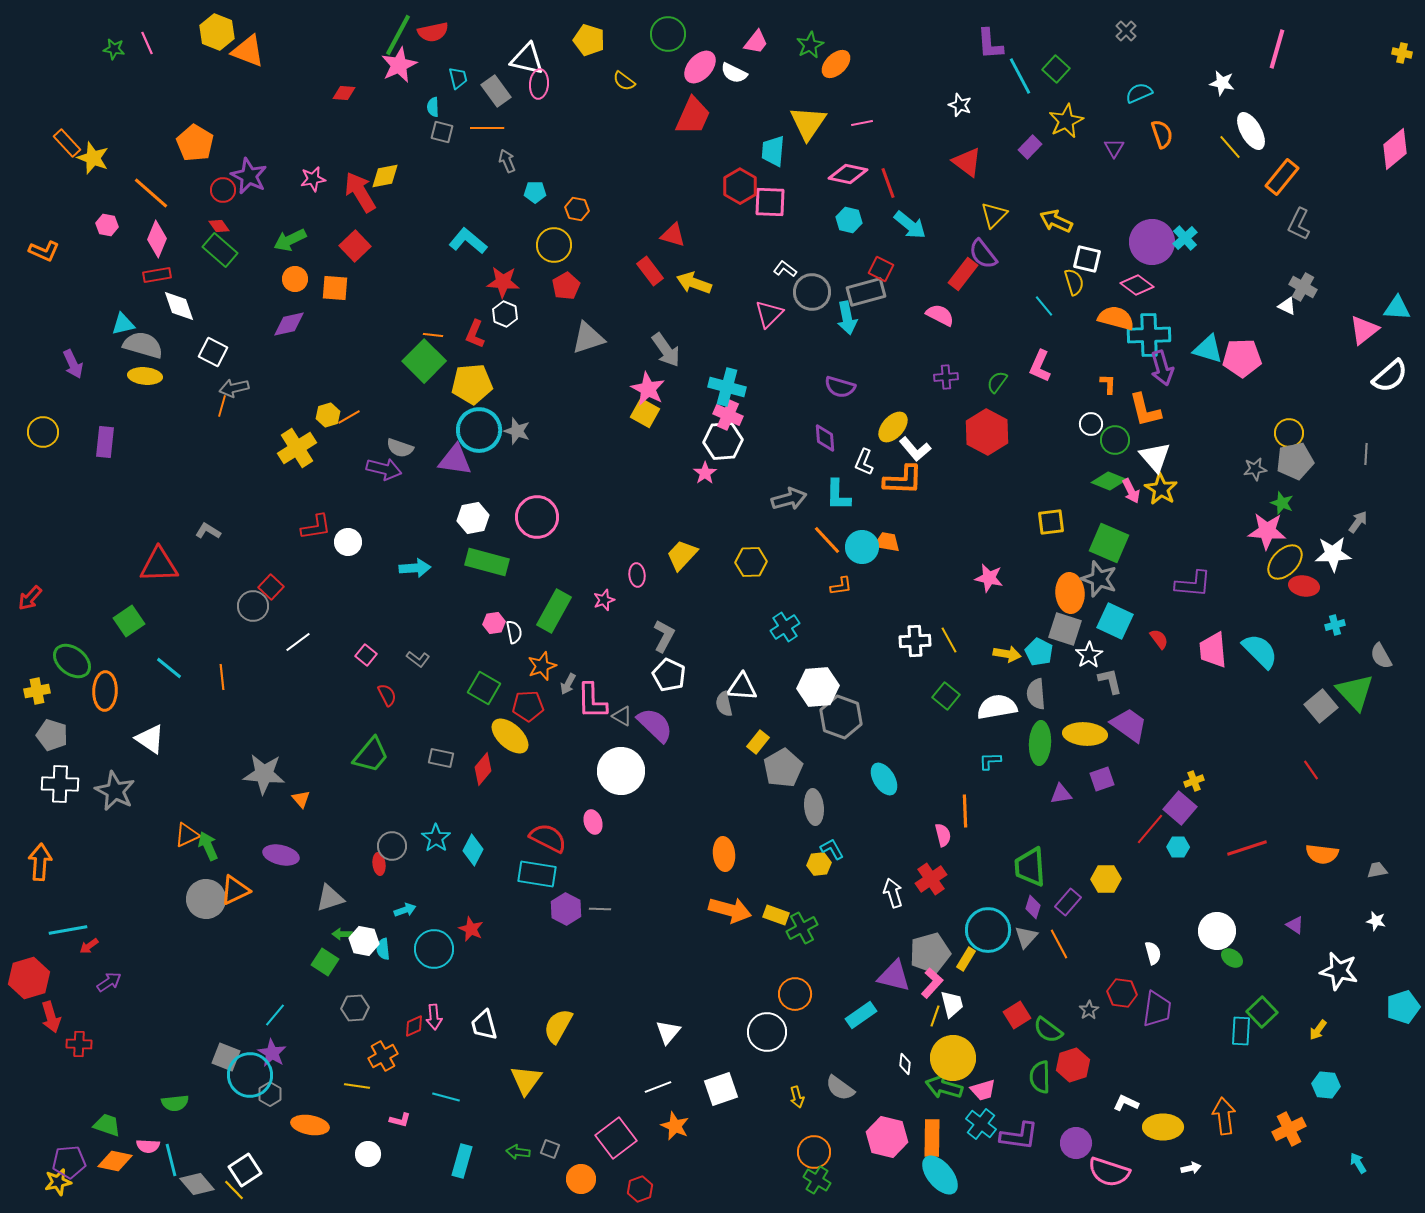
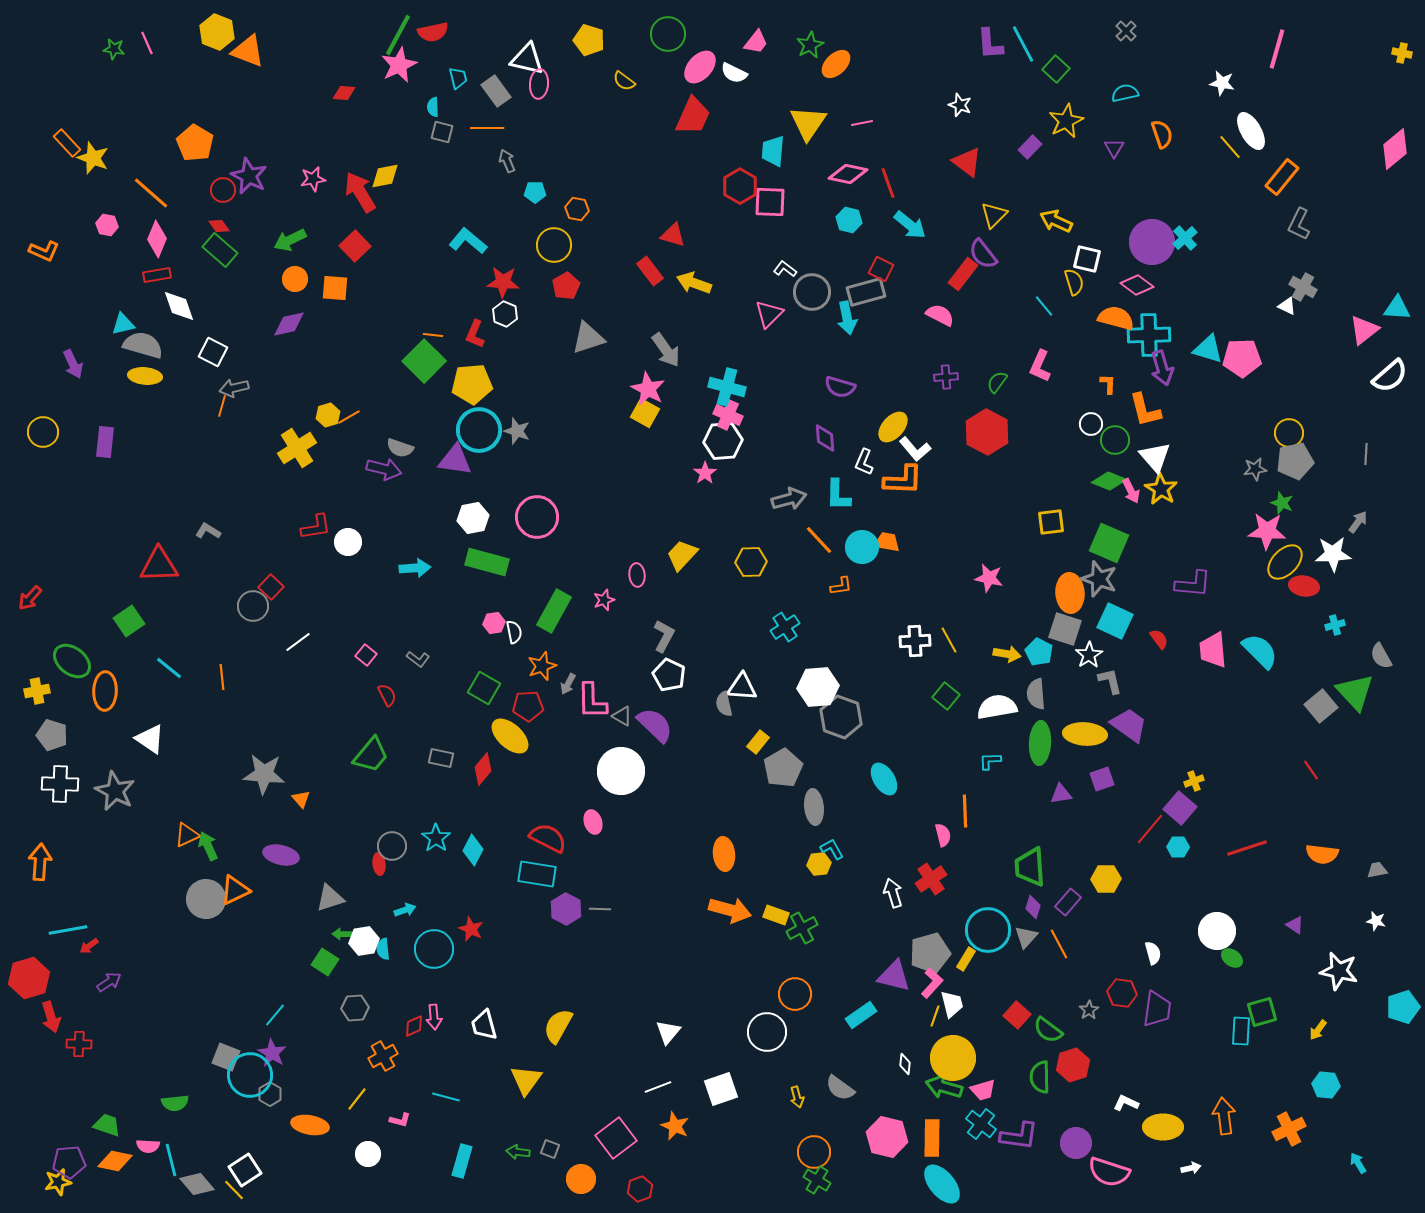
cyan line at (1020, 76): moved 3 px right, 32 px up
cyan semicircle at (1139, 93): moved 14 px left; rotated 12 degrees clockwise
orange line at (827, 540): moved 8 px left
white hexagon at (364, 941): rotated 20 degrees counterclockwise
green square at (1262, 1012): rotated 28 degrees clockwise
red square at (1017, 1015): rotated 16 degrees counterclockwise
yellow line at (357, 1086): moved 13 px down; rotated 60 degrees counterclockwise
cyan ellipse at (940, 1175): moved 2 px right, 9 px down
